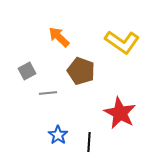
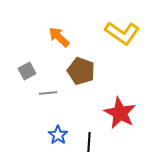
yellow L-shape: moved 9 px up
